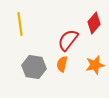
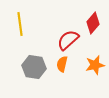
red diamond: moved 1 px left
red semicircle: rotated 10 degrees clockwise
